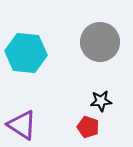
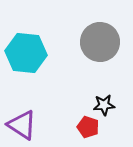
black star: moved 3 px right, 4 px down
